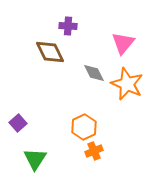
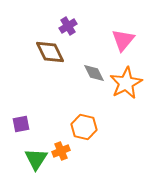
purple cross: rotated 36 degrees counterclockwise
pink triangle: moved 3 px up
orange star: moved 1 px left, 1 px up; rotated 20 degrees clockwise
purple square: moved 3 px right, 1 px down; rotated 30 degrees clockwise
orange hexagon: rotated 20 degrees counterclockwise
orange cross: moved 33 px left
green triangle: moved 1 px right
